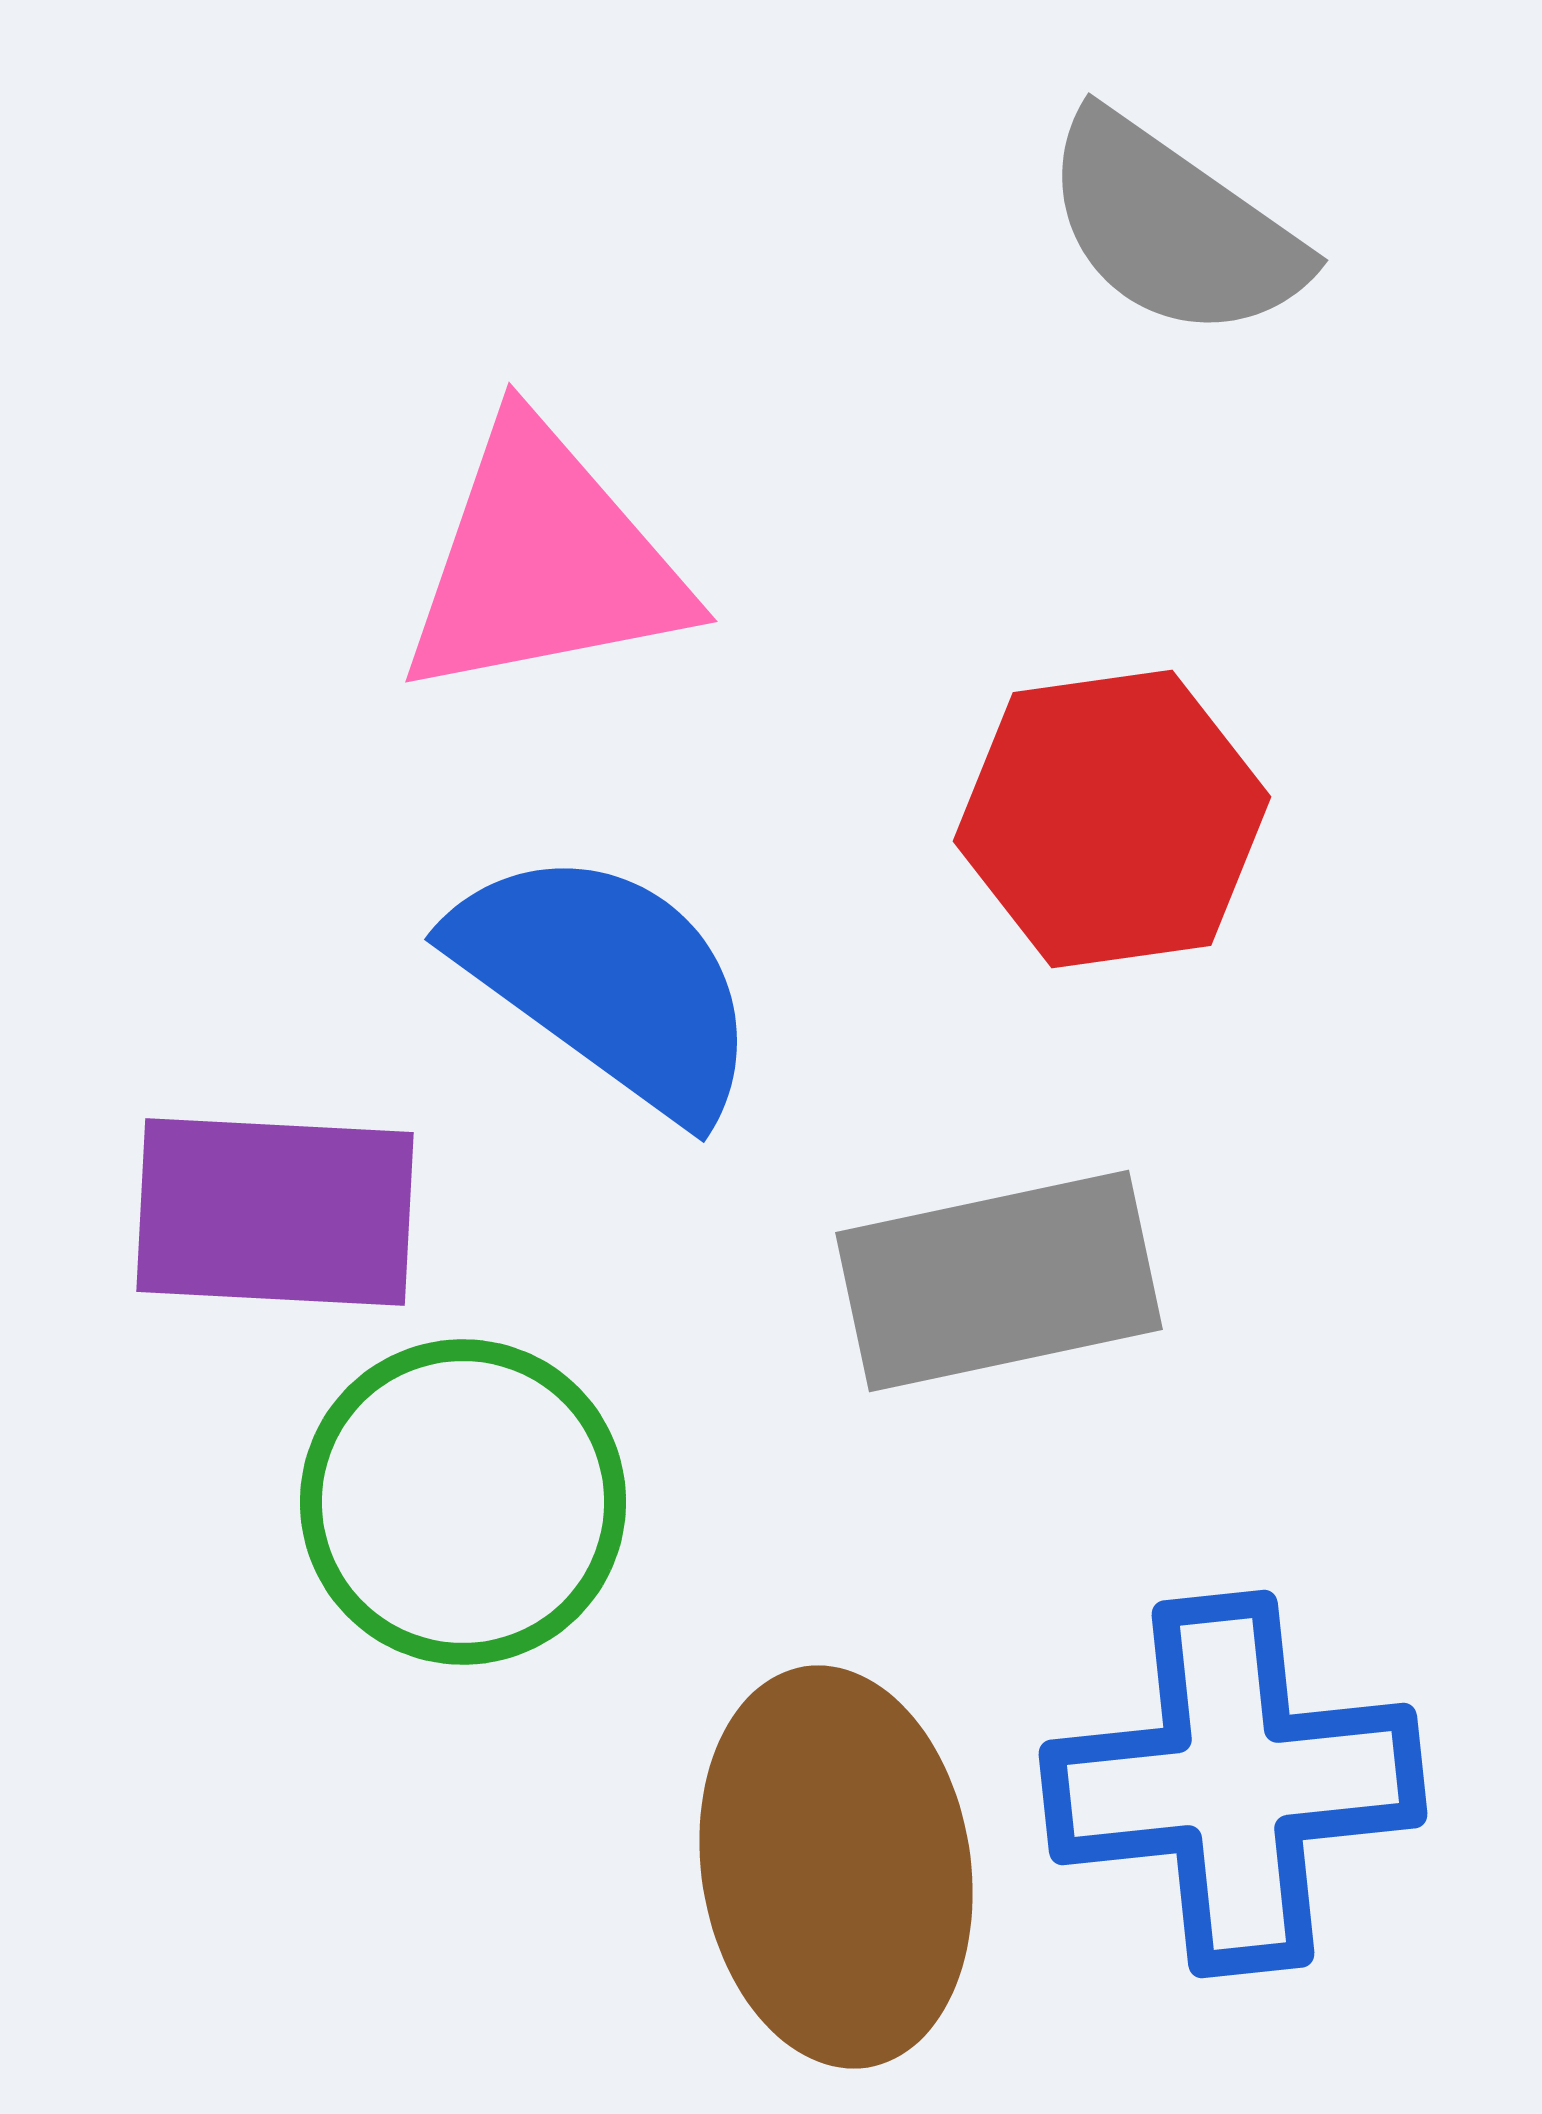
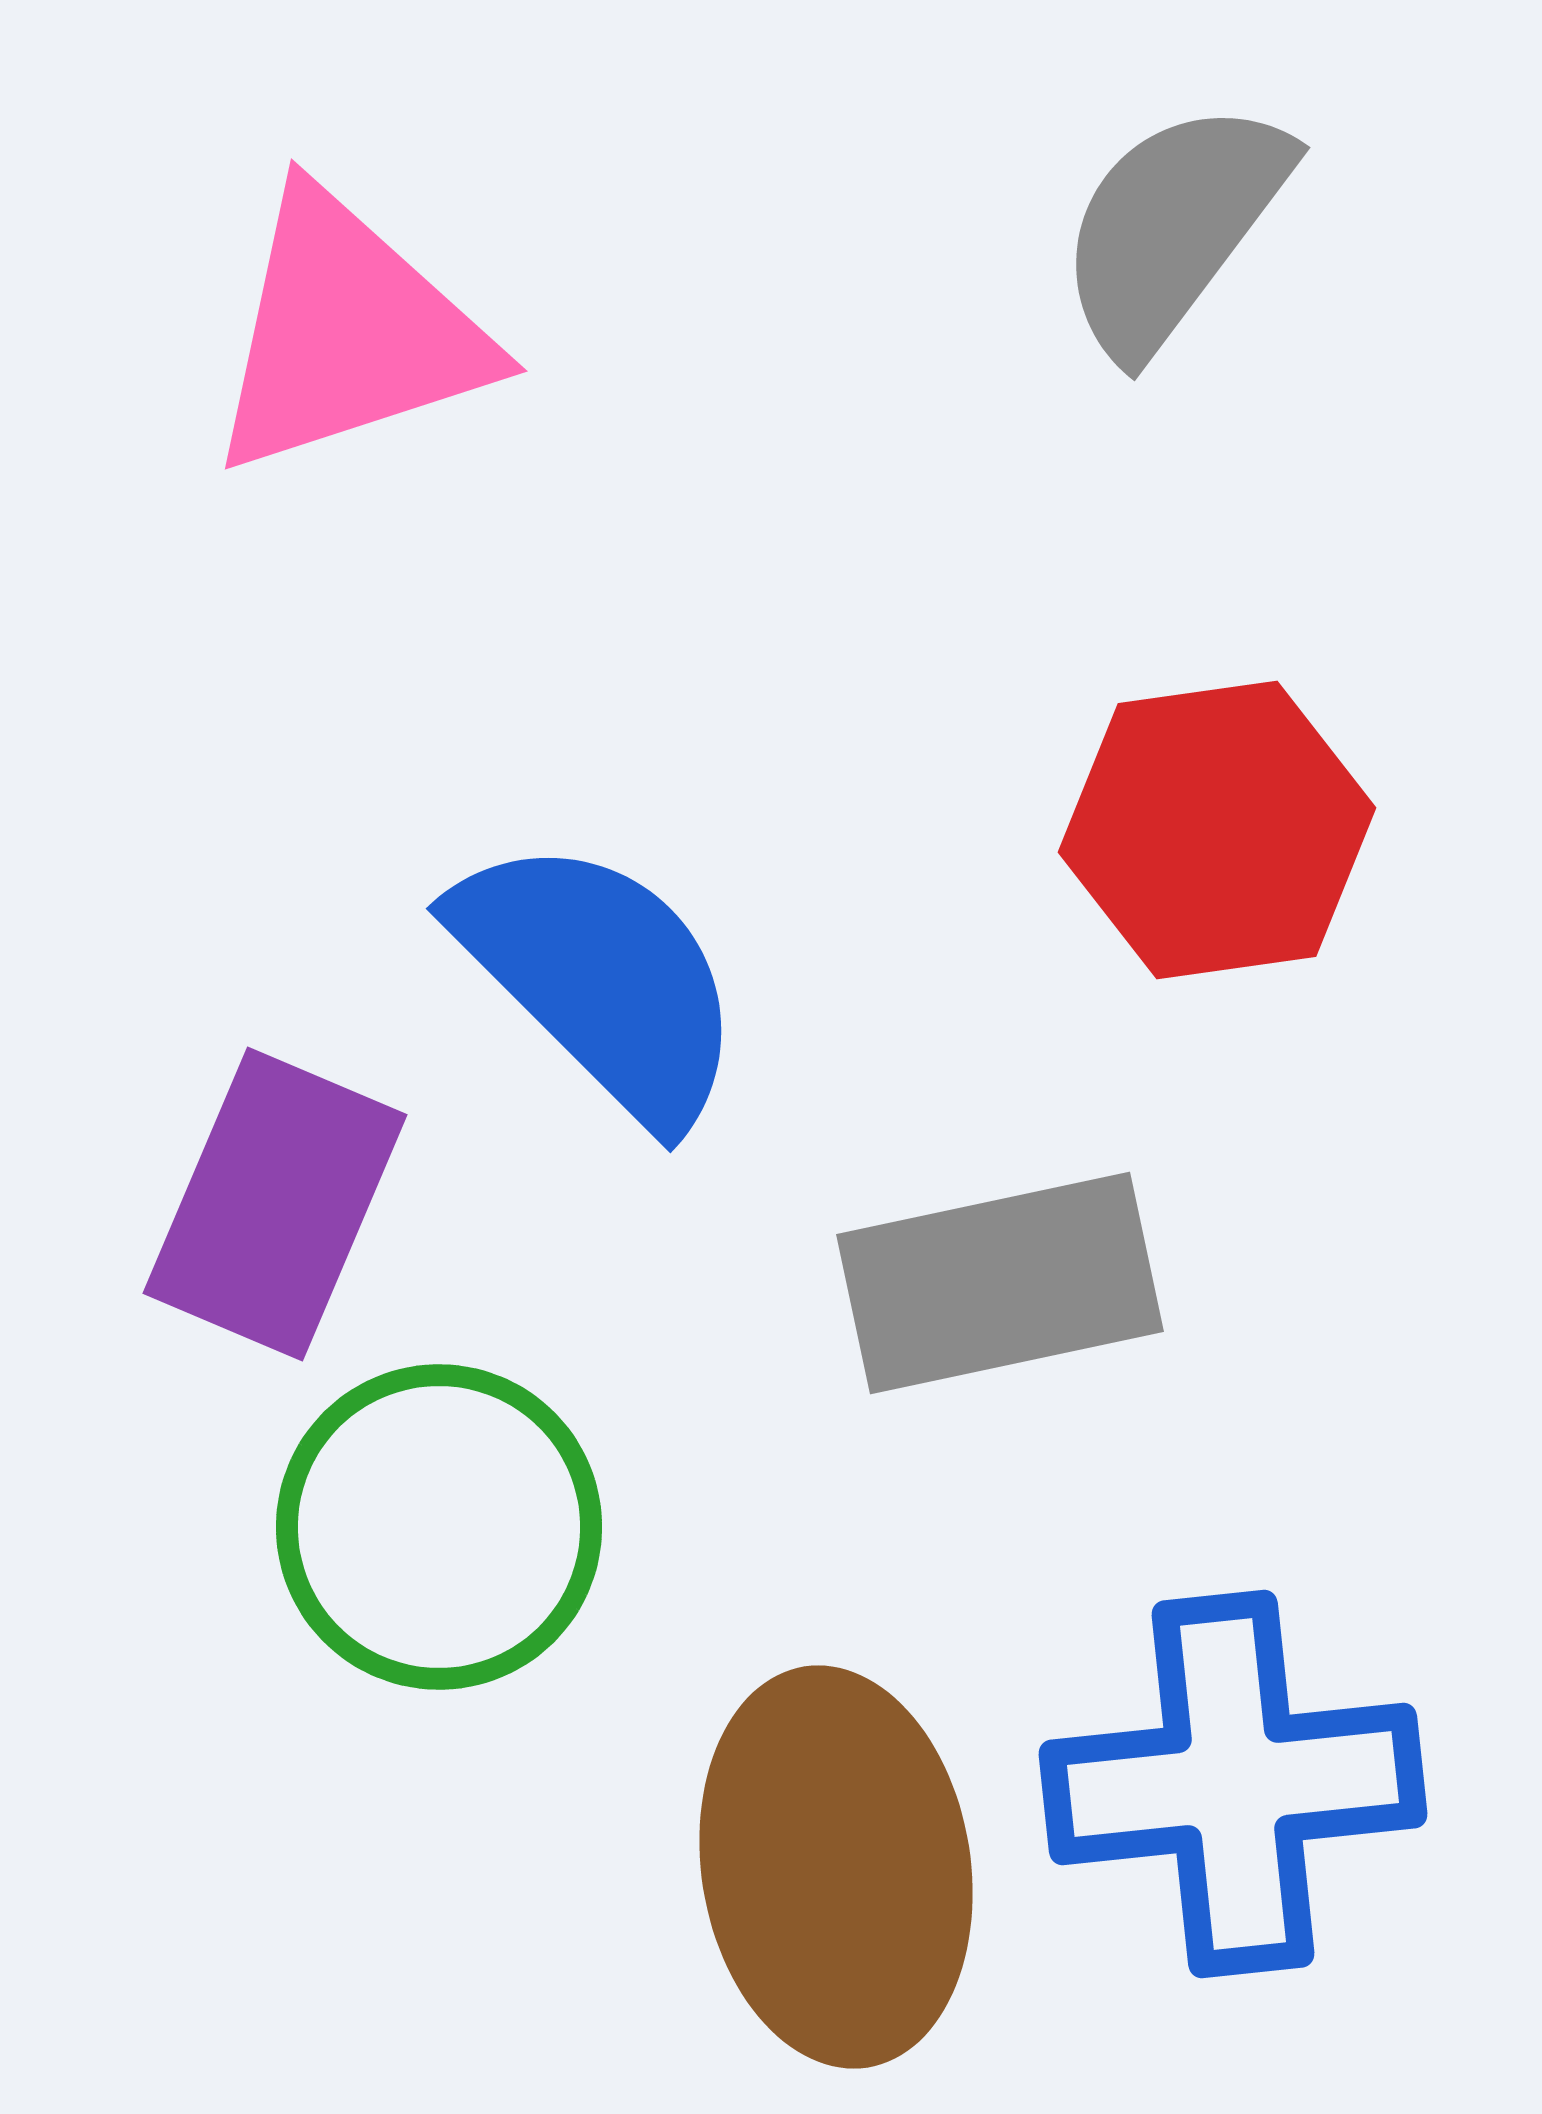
gray semicircle: rotated 92 degrees clockwise
pink triangle: moved 196 px left, 229 px up; rotated 7 degrees counterclockwise
red hexagon: moved 105 px right, 11 px down
blue semicircle: moved 7 px left, 3 px up; rotated 9 degrees clockwise
purple rectangle: moved 8 px up; rotated 70 degrees counterclockwise
gray rectangle: moved 1 px right, 2 px down
green circle: moved 24 px left, 25 px down
